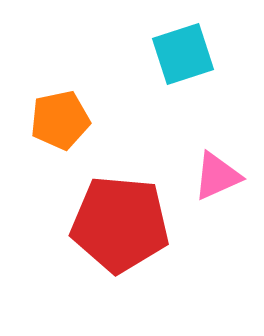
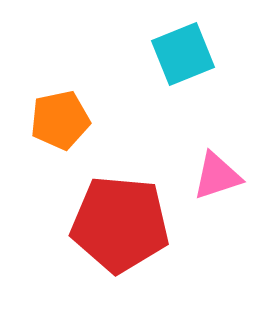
cyan square: rotated 4 degrees counterclockwise
pink triangle: rotated 6 degrees clockwise
